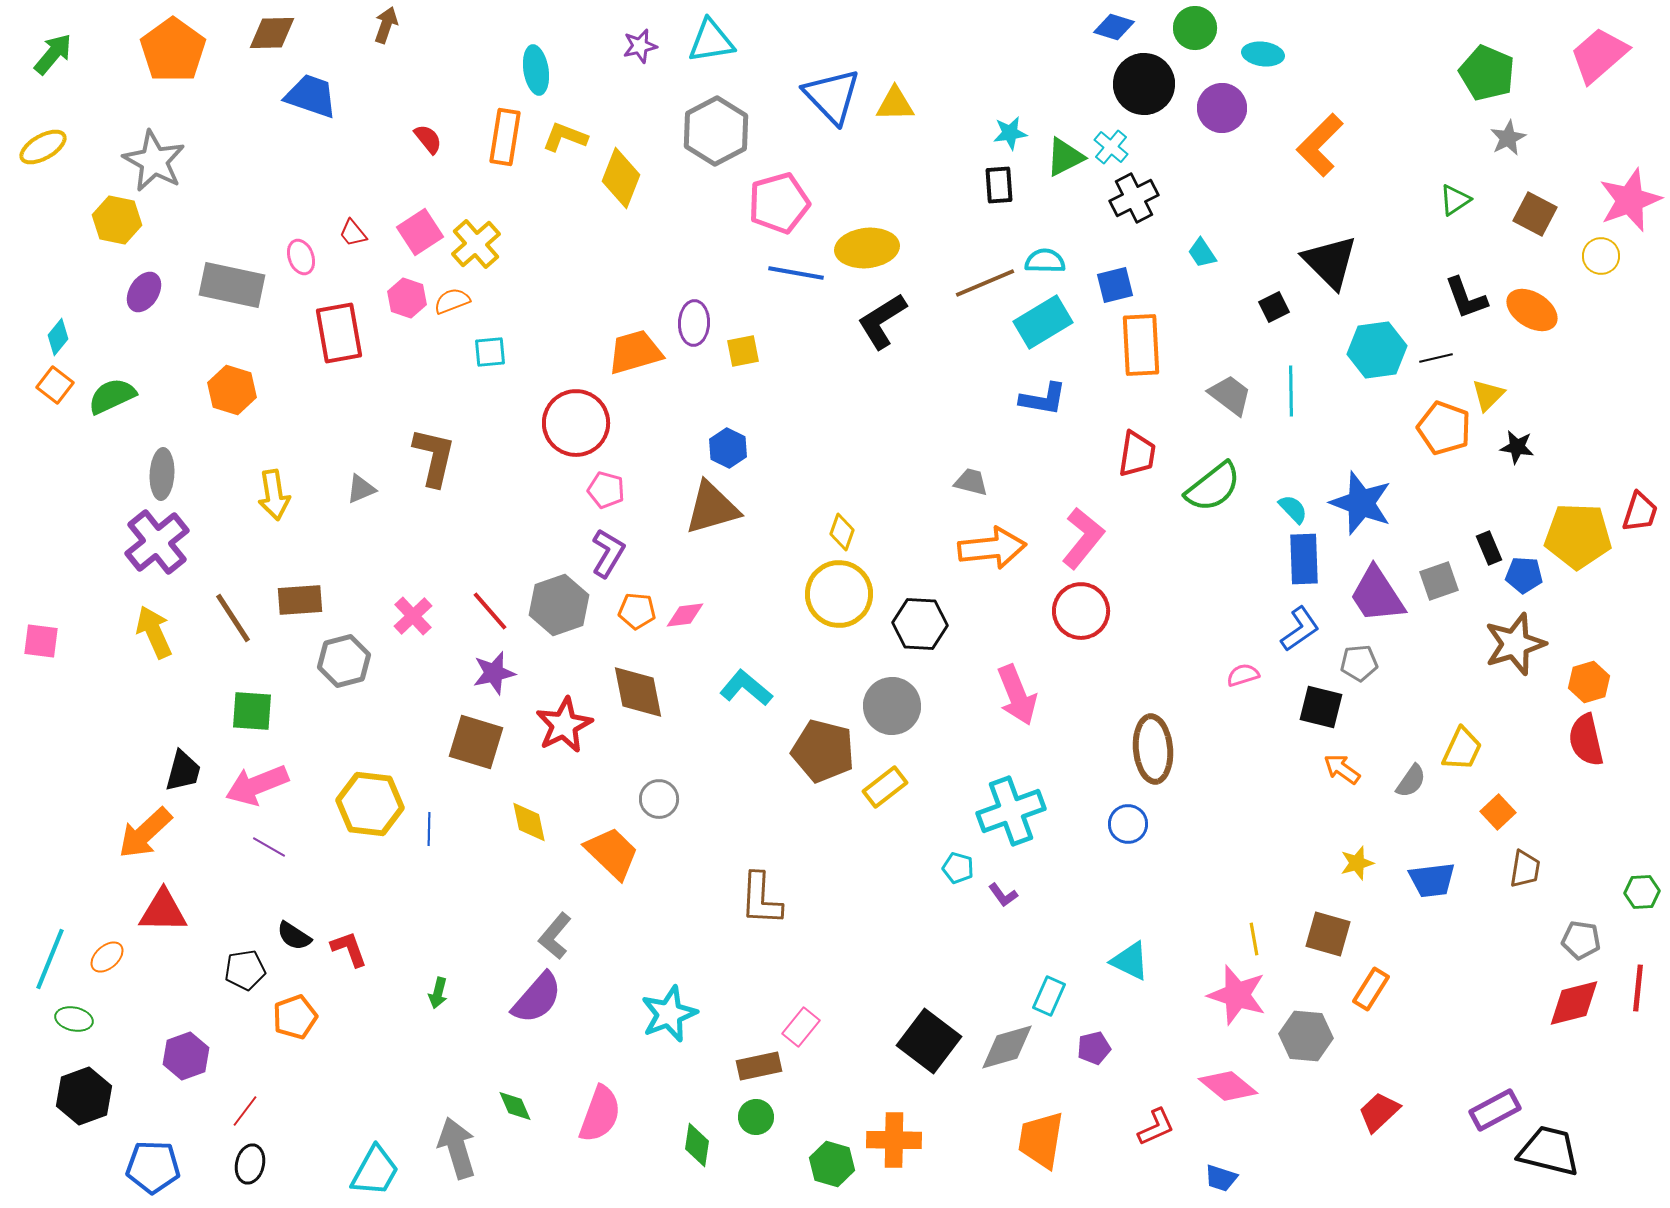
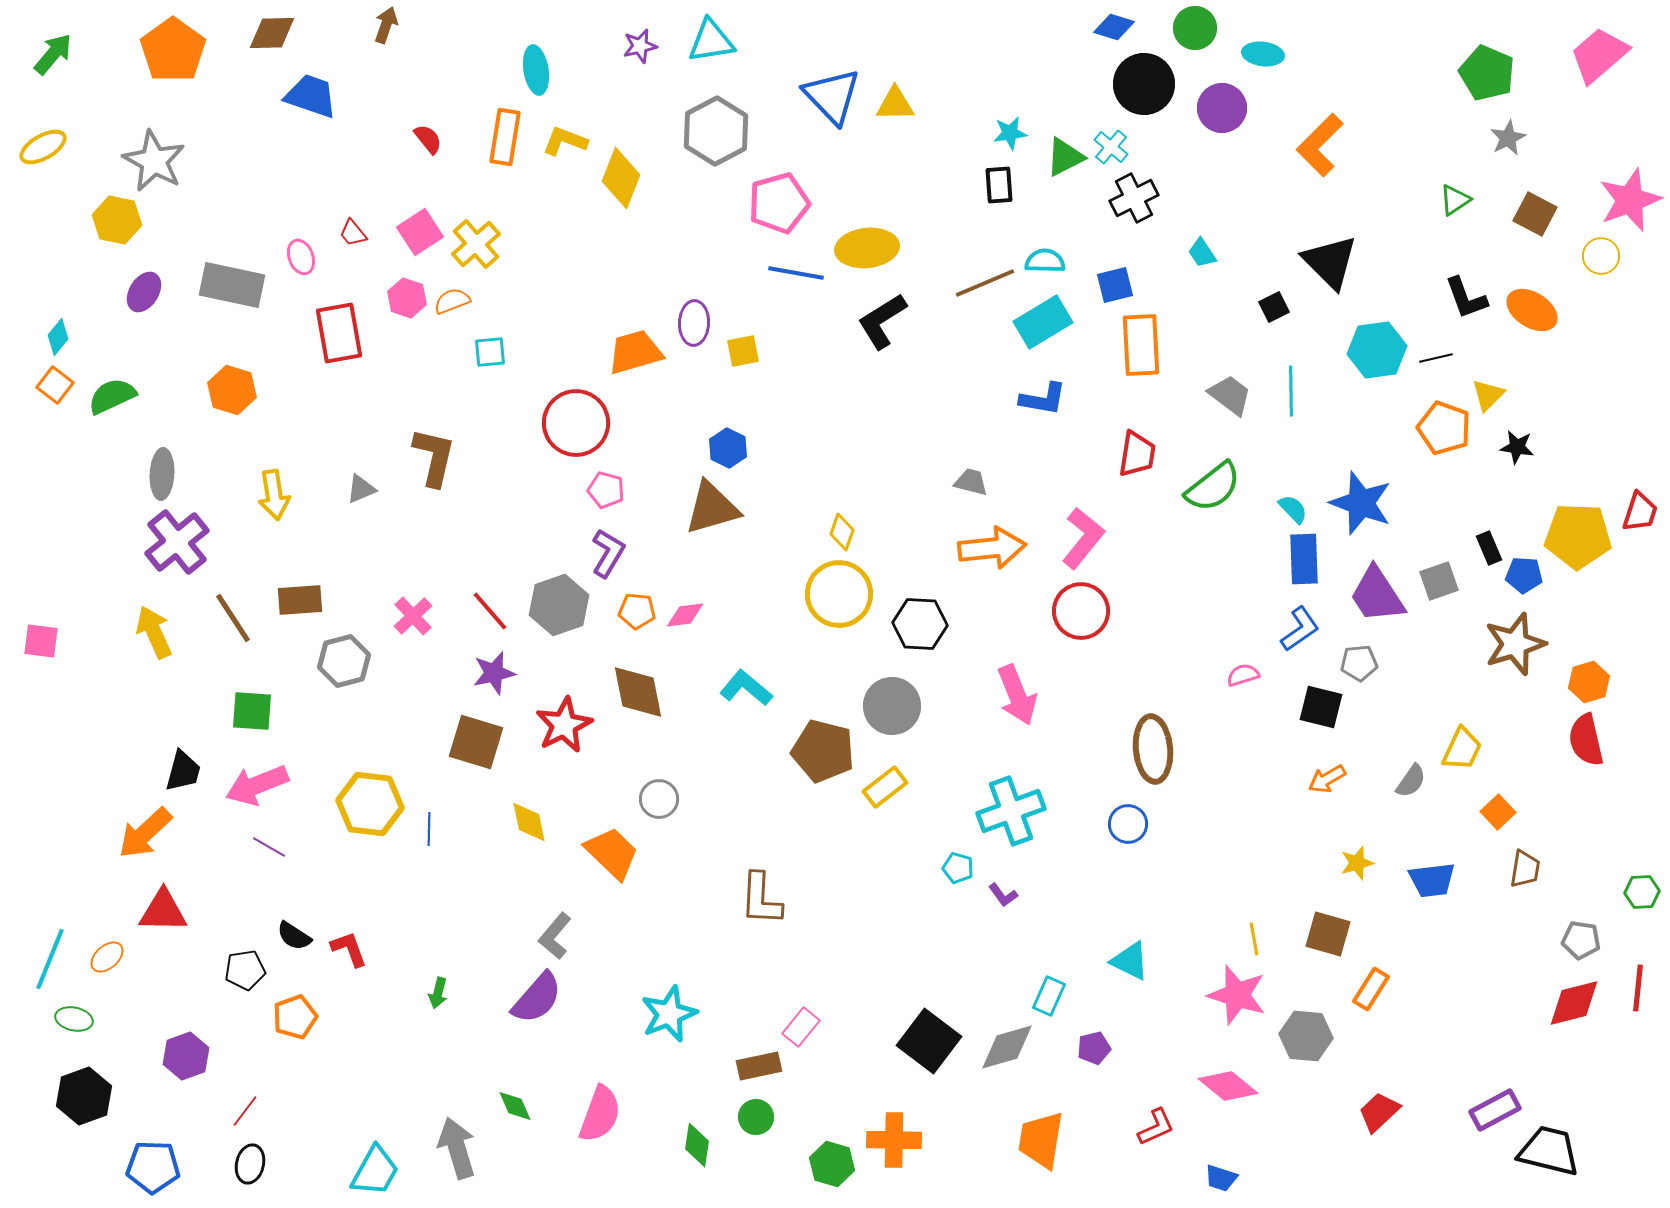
yellow L-shape at (565, 137): moved 4 px down
purple cross at (157, 542): moved 20 px right
orange arrow at (1342, 769): moved 15 px left, 10 px down; rotated 66 degrees counterclockwise
